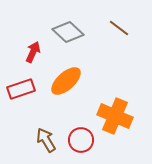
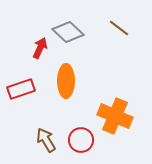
red arrow: moved 7 px right, 4 px up
orange ellipse: rotated 48 degrees counterclockwise
